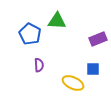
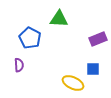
green triangle: moved 2 px right, 2 px up
blue pentagon: moved 4 px down
purple semicircle: moved 20 px left
